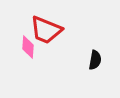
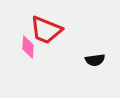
black semicircle: rotated 72 degrees clockwise
